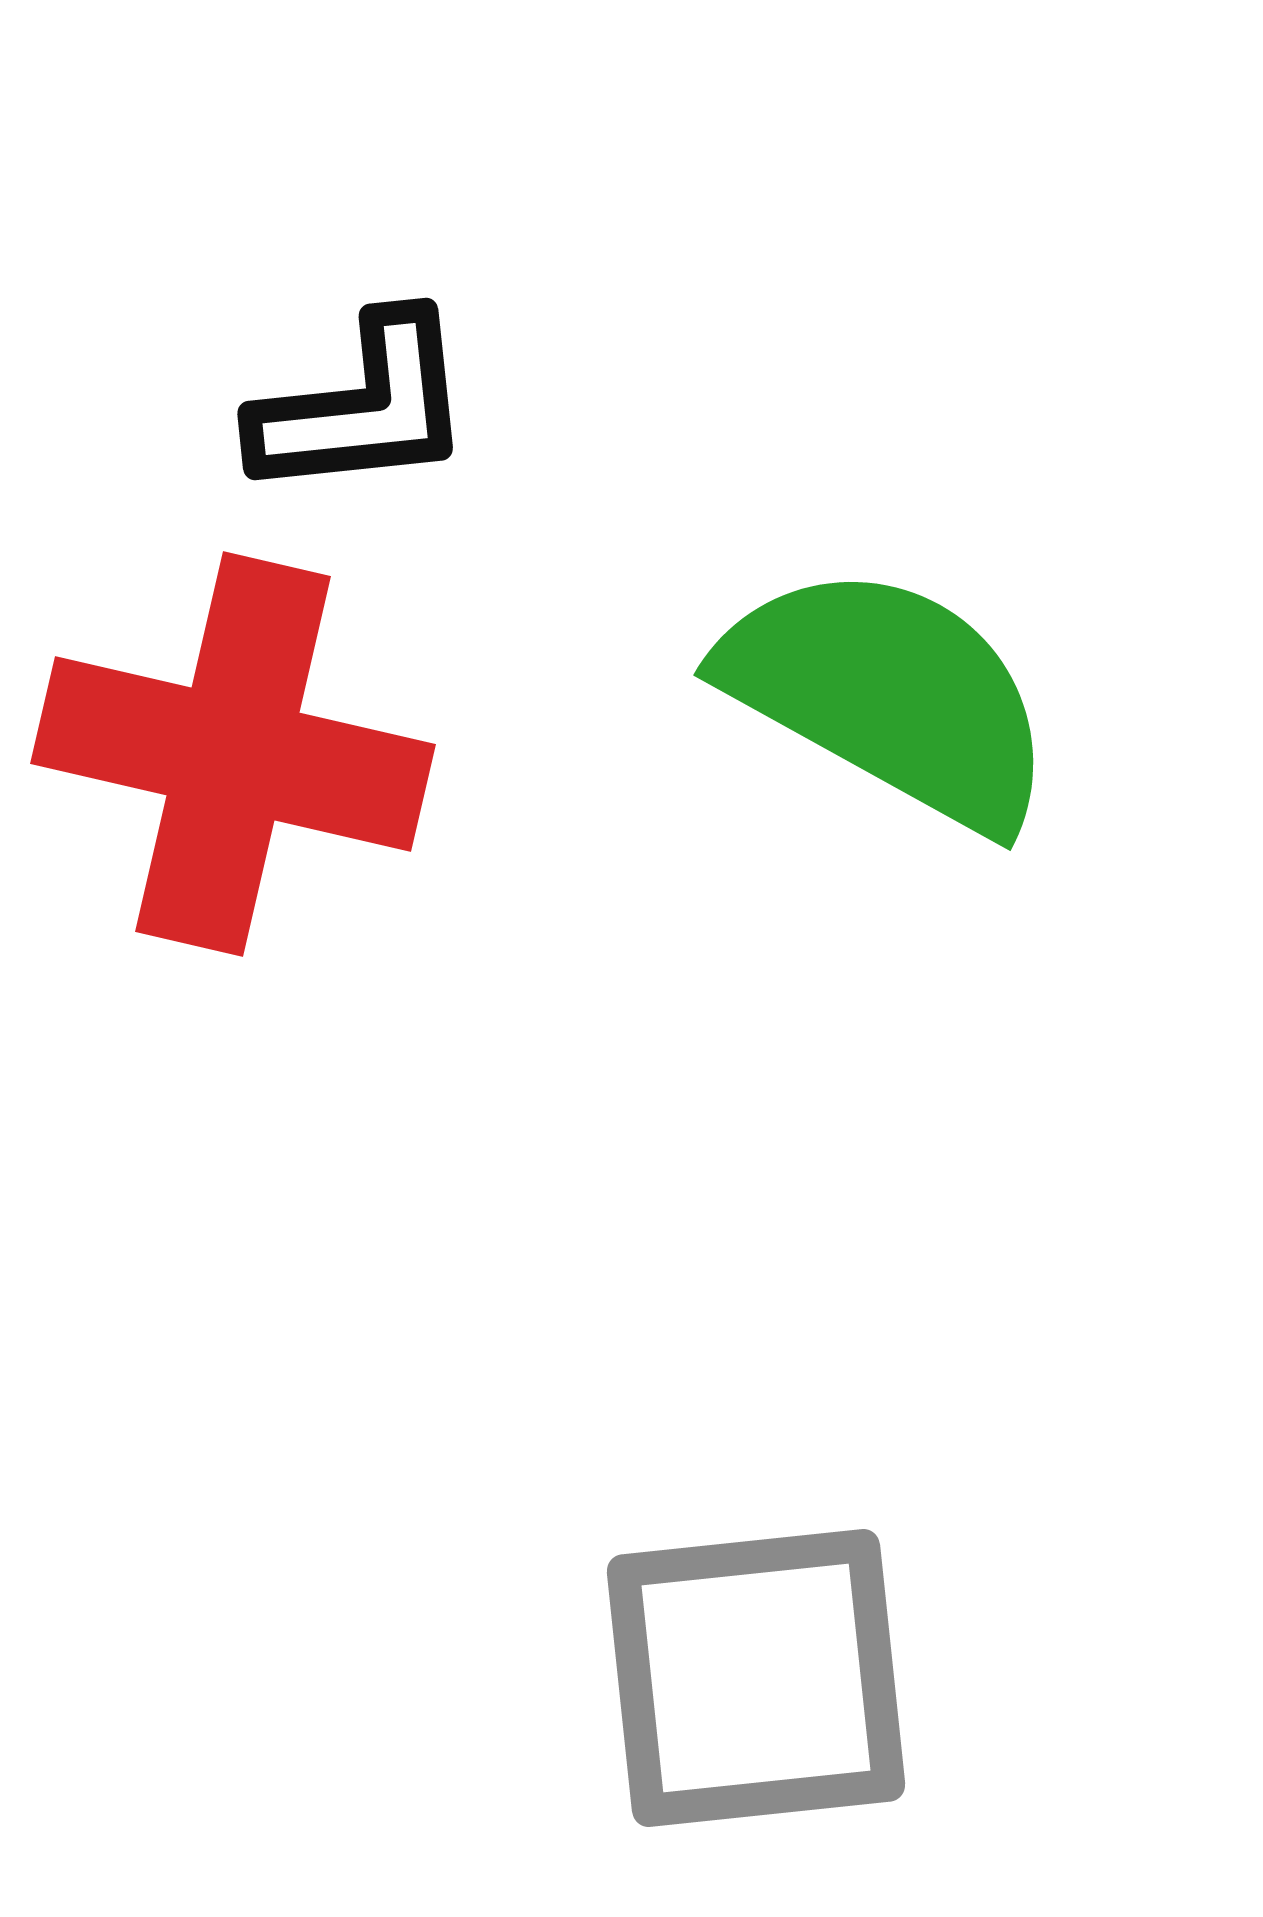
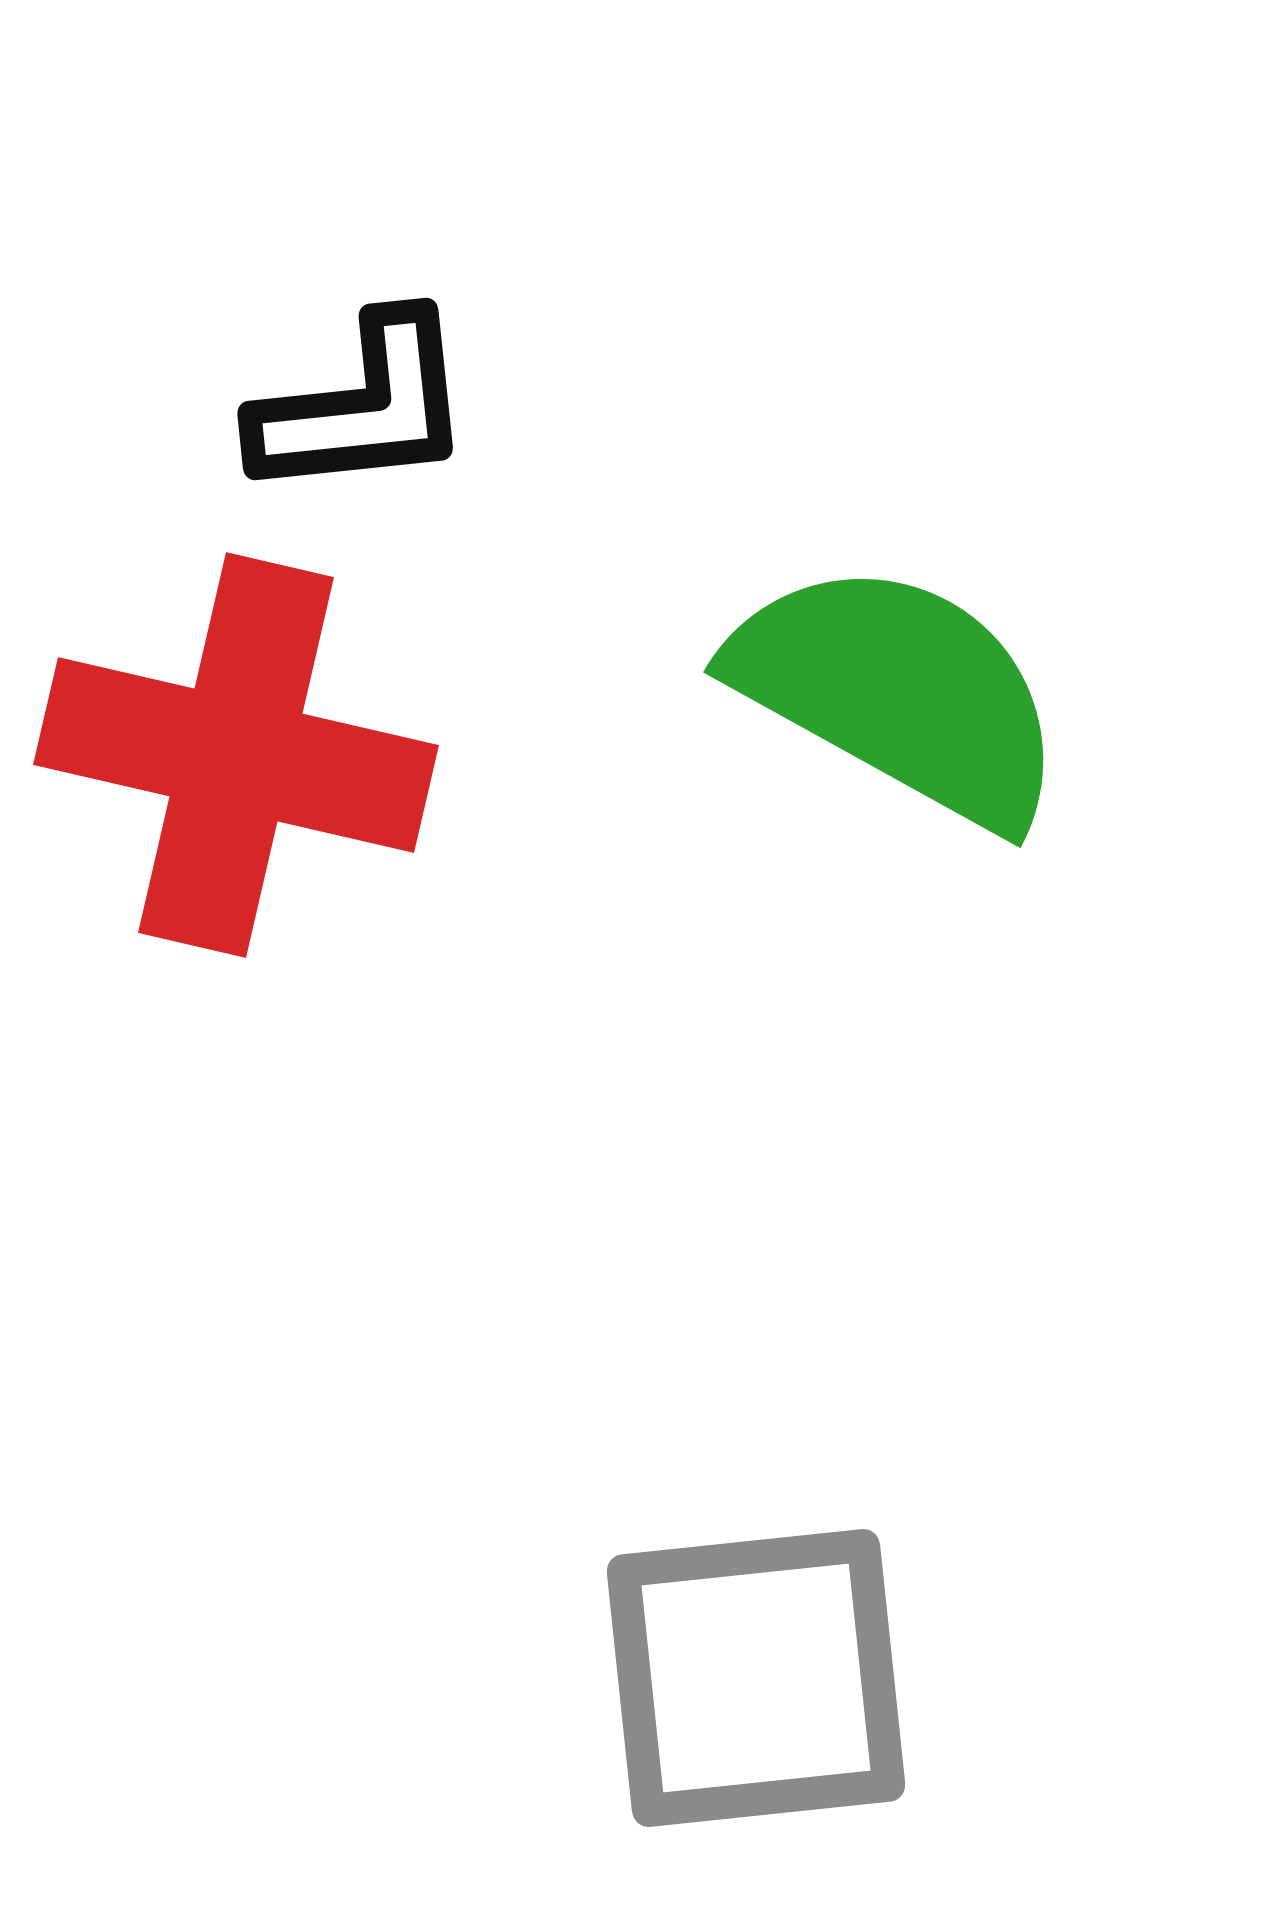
green semicircle: moved 10 px right, 3 px up
red cross: moved 3 px right, 1 px down
